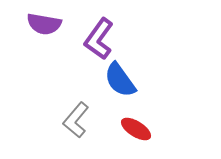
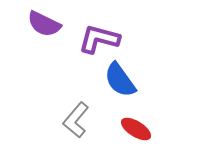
purple semicircle: rotated 16 degrees clockwise
purple L-shape: rotated 69 degrees clockwise
